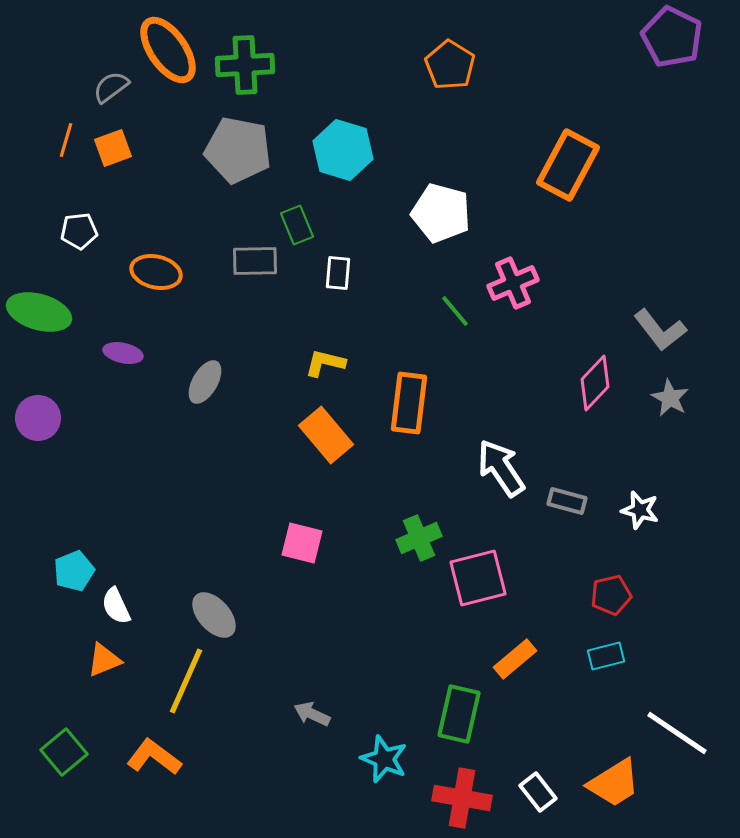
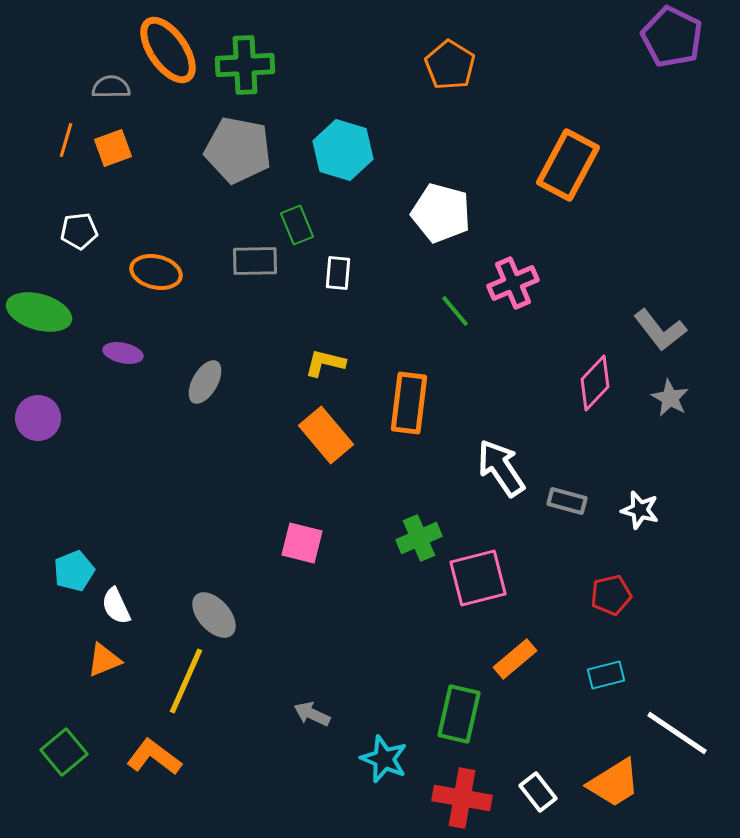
gray semicircle at (111, 87): rotated 36 degrees clockwise
cyan rectangle at (606, 656): moved 19 px down
